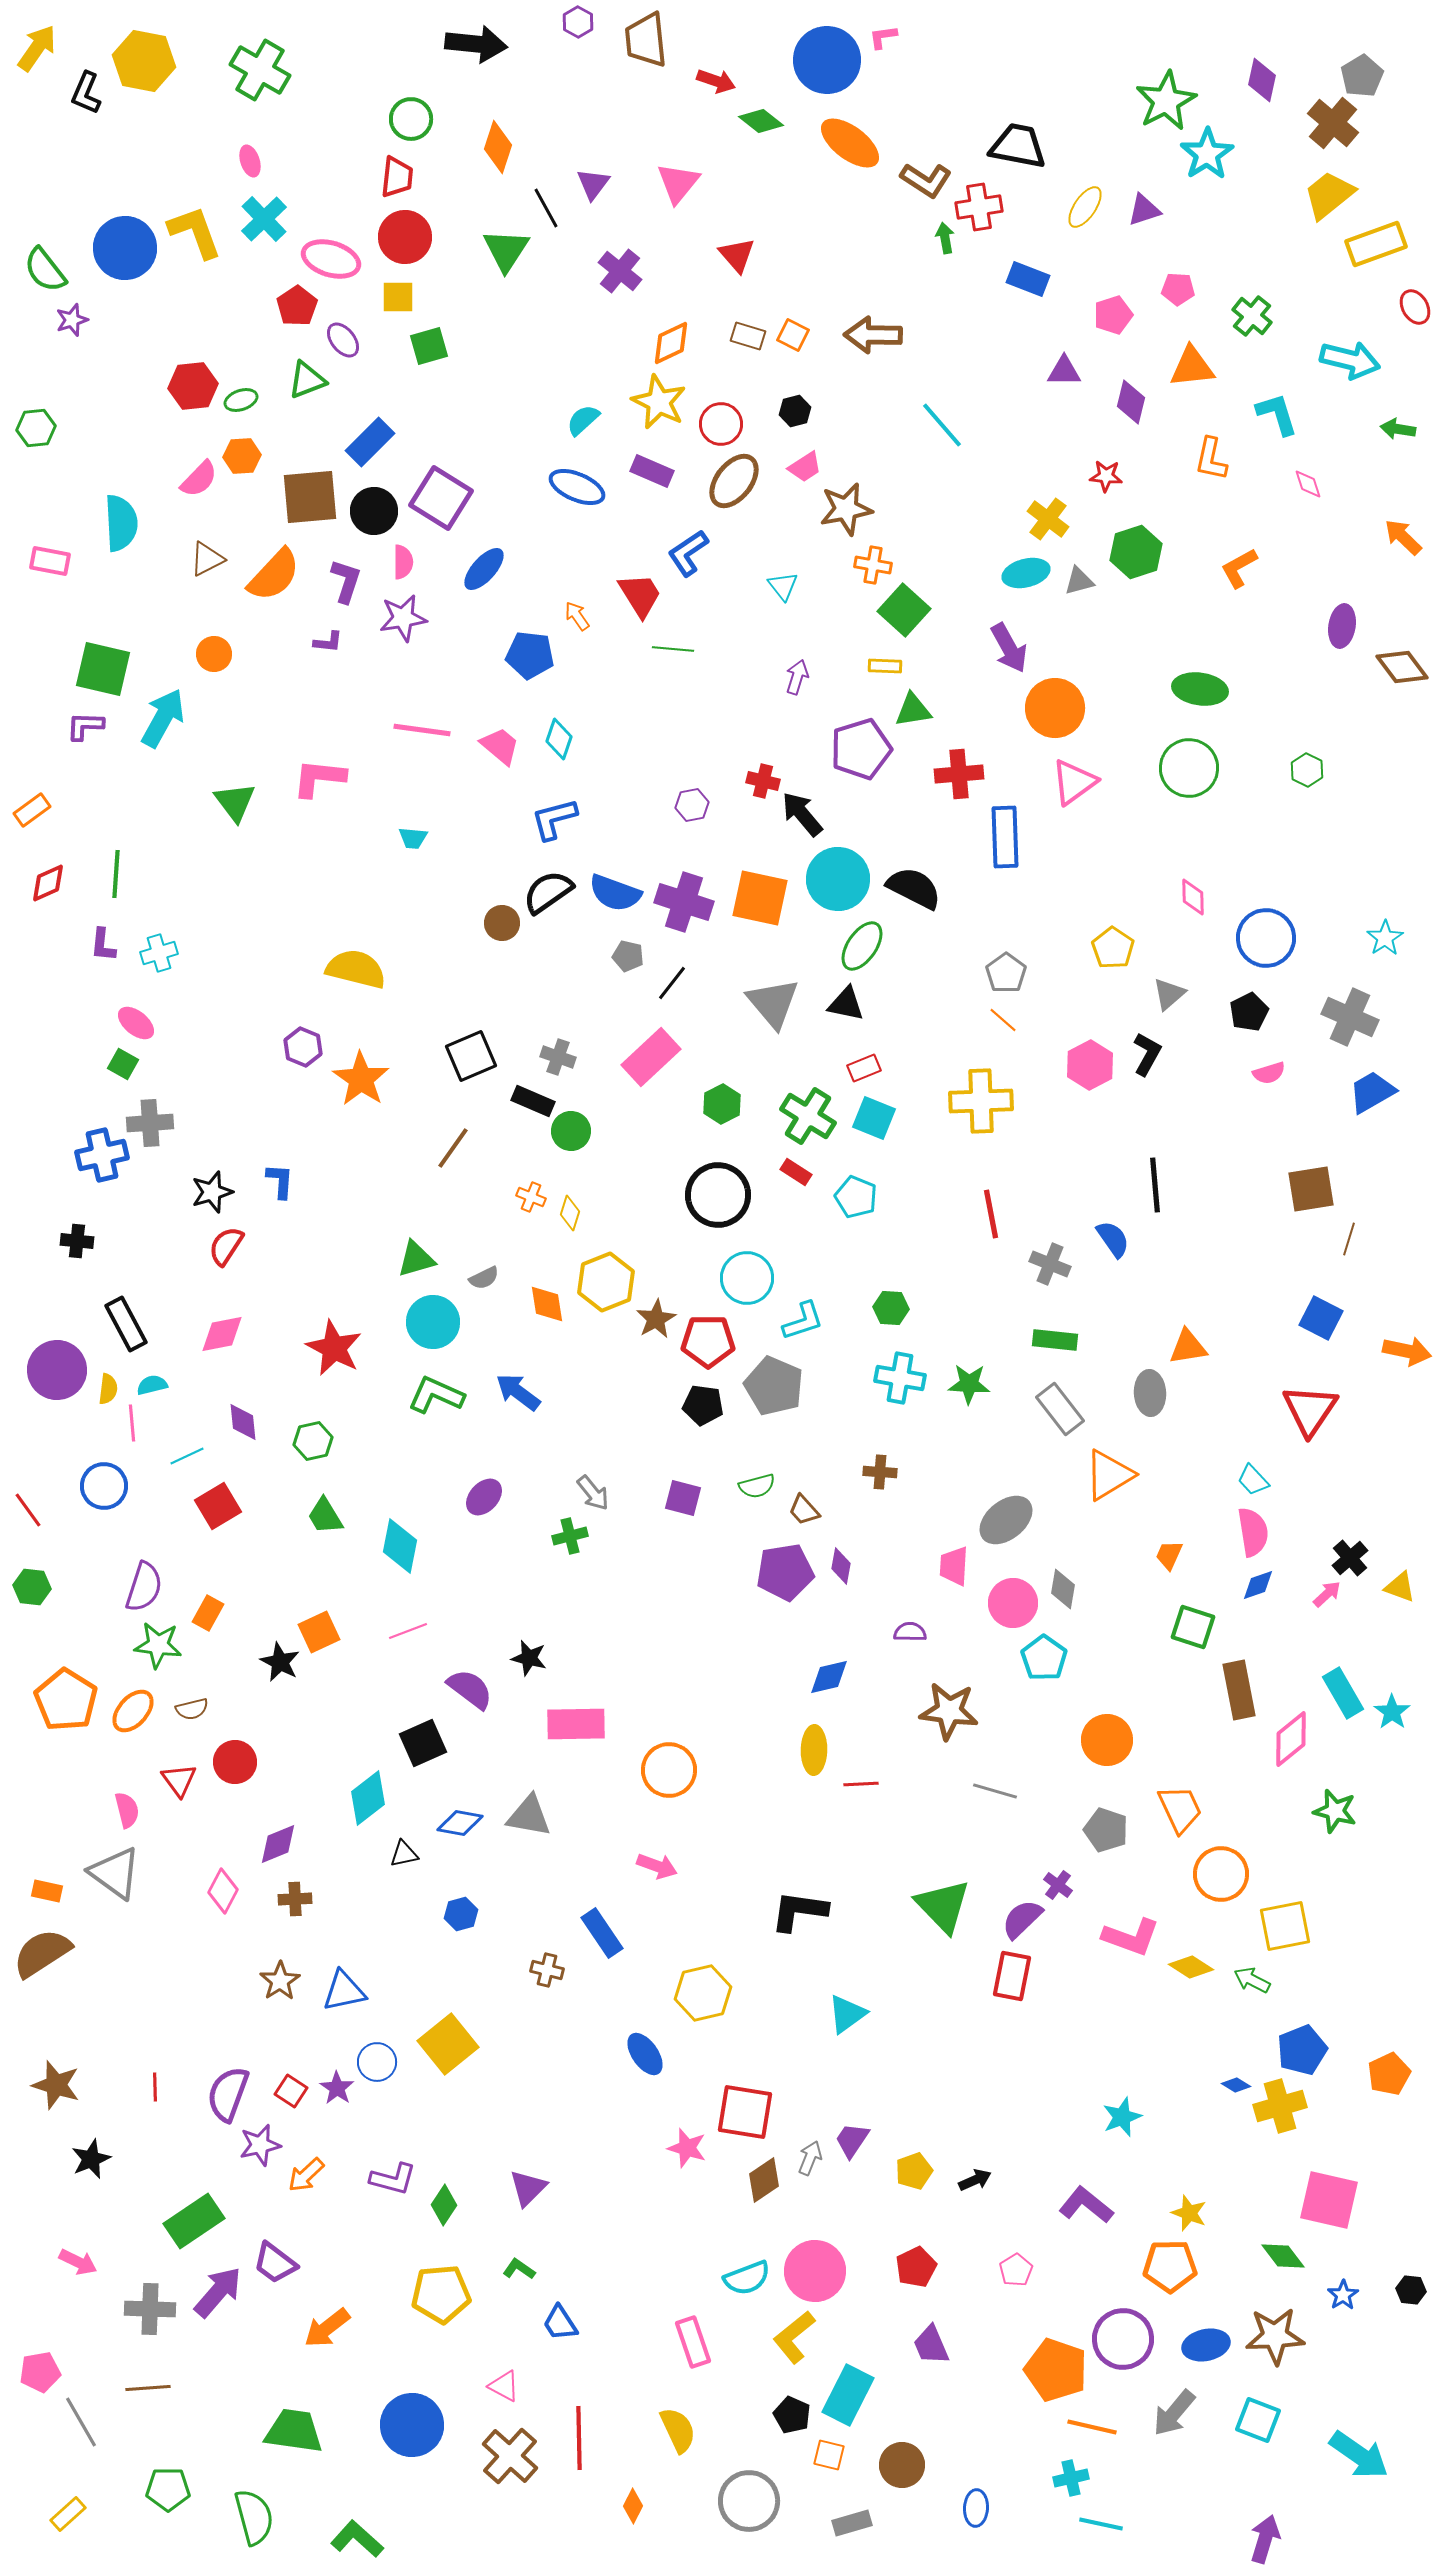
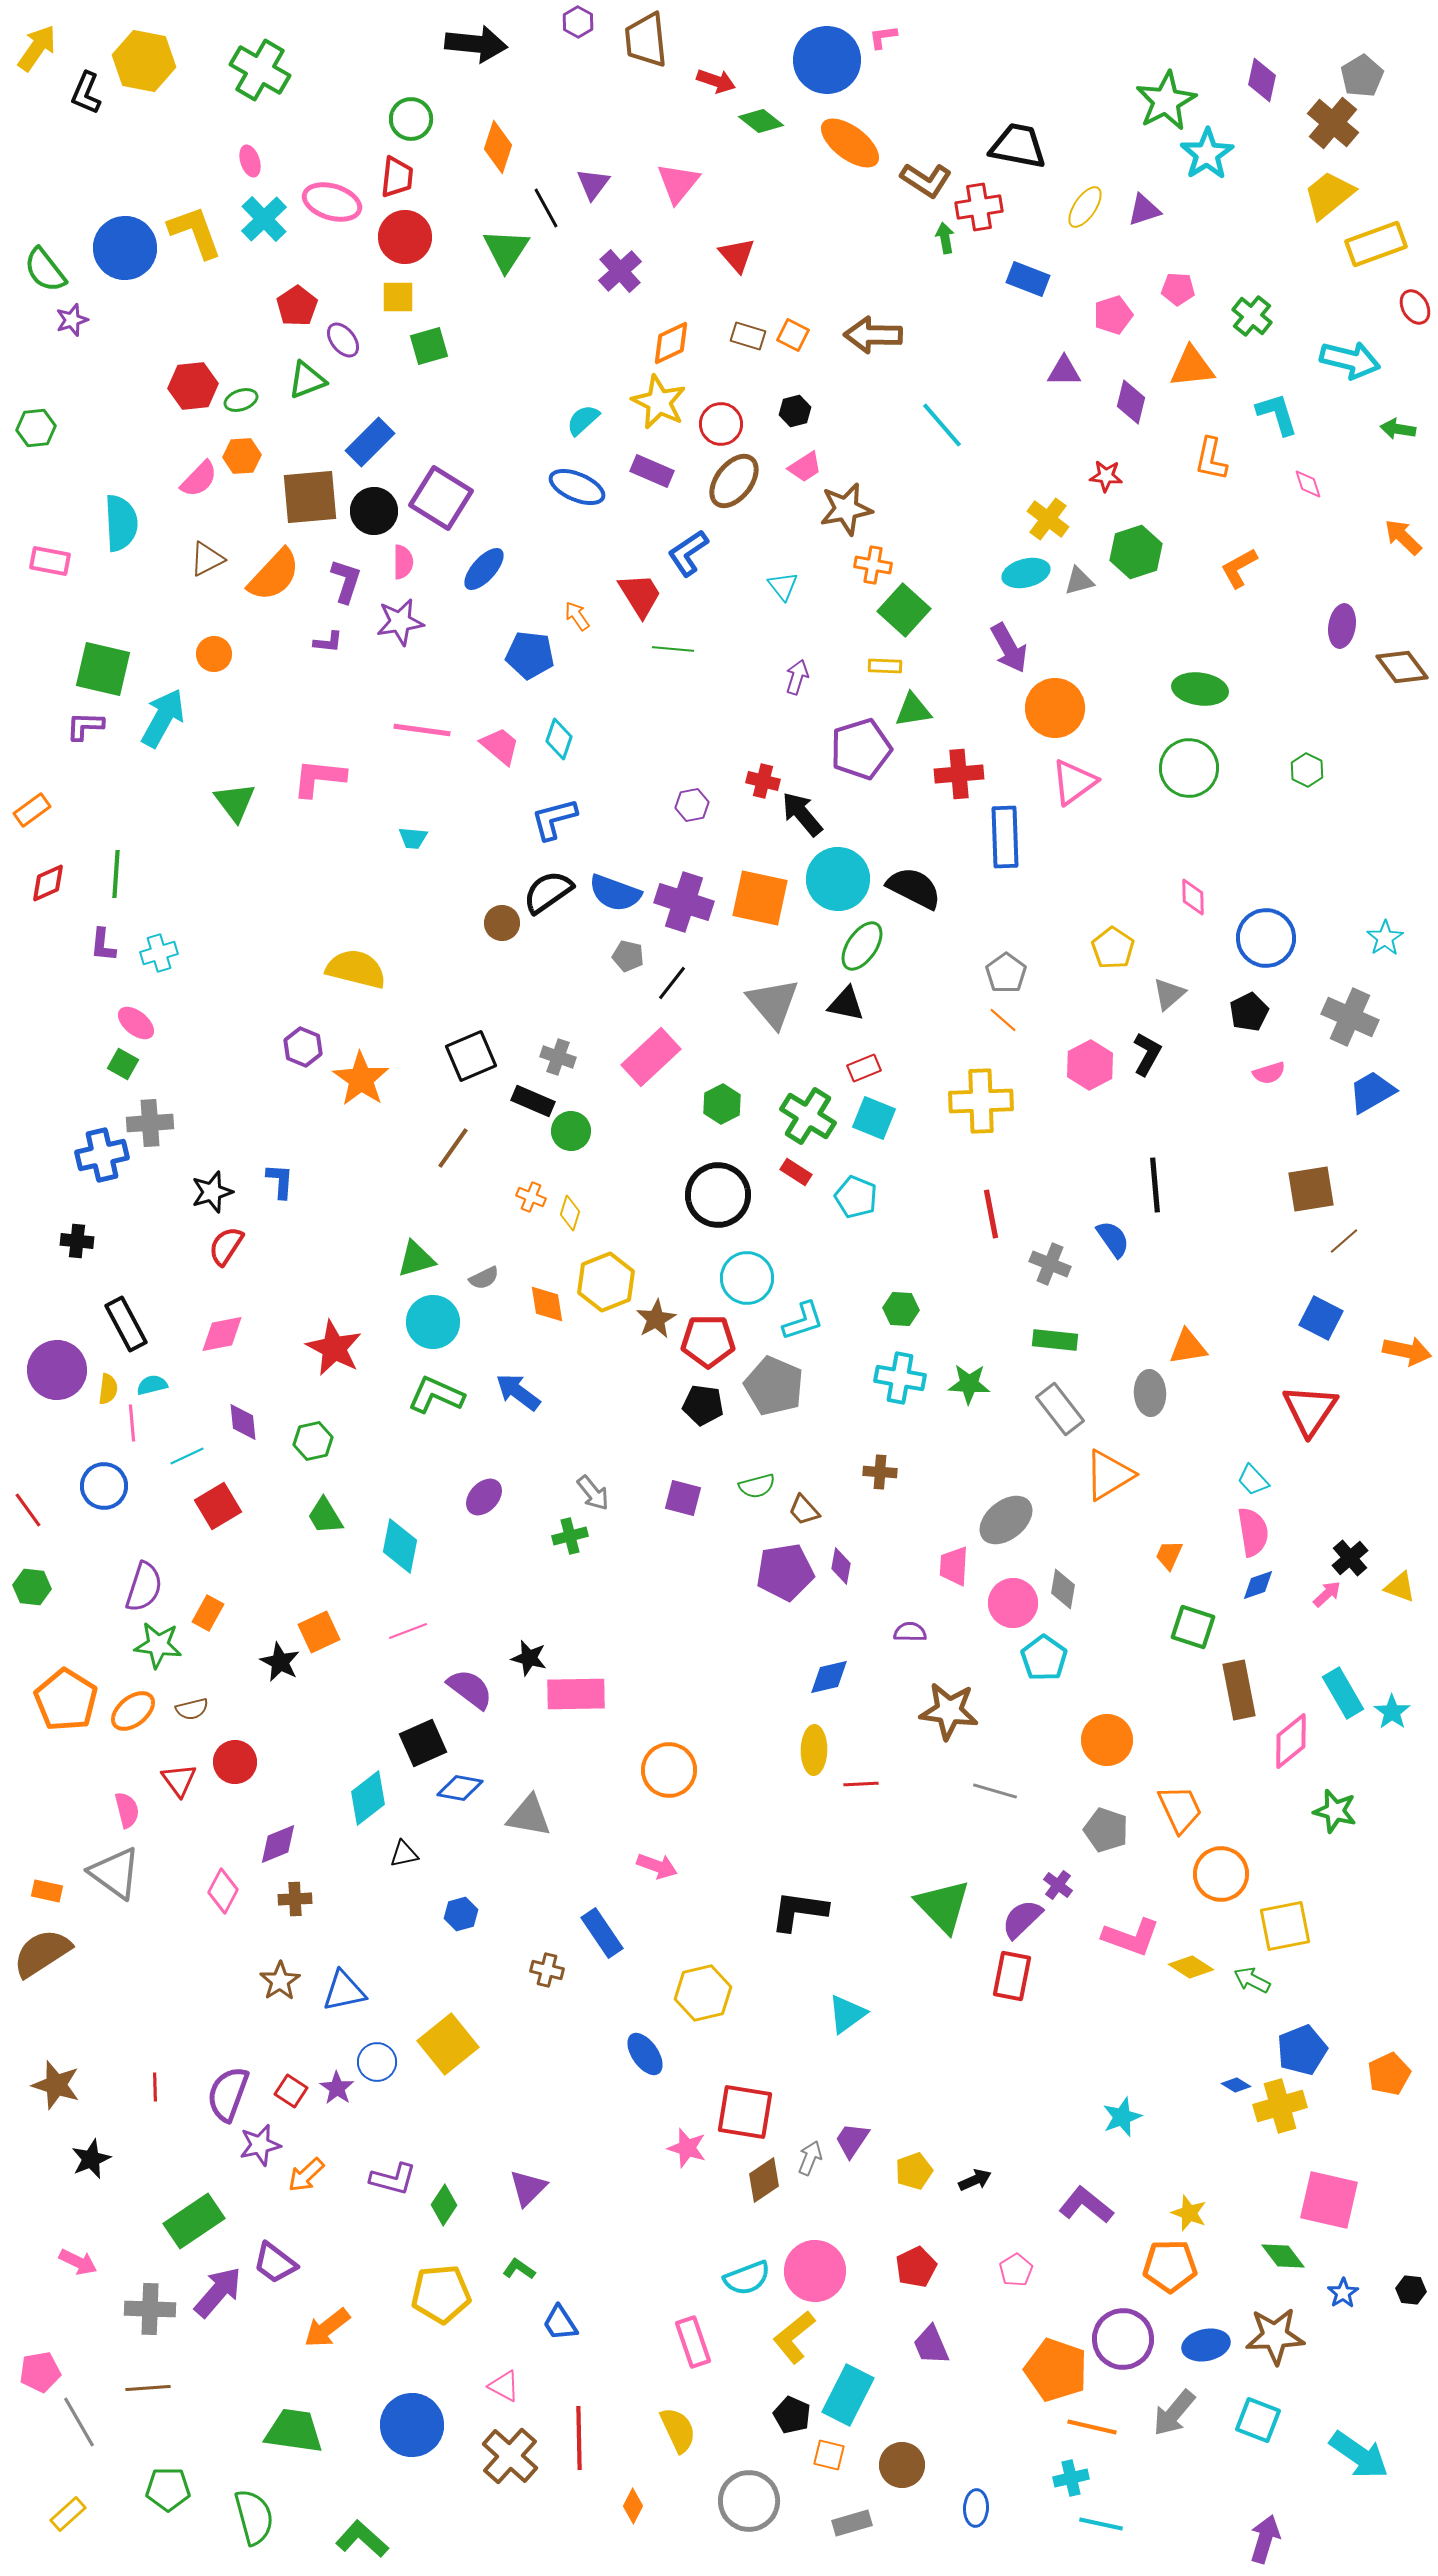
pink ellipse at (331, 259): moved 1 px right, 57 px up
purple cross at (620, 271): rotated 9 degrees clockwise
purple star at (403, 618): moved 3 px left, 4 px down
brown line at (1349, 1239): moved 5 px left, 2 px down; rotated 32 degrees clockwise
green hexagon at (891, 1308): moved 10 px right, 1 px down
orange ellipse at (133, 1711): rotated 9 degrees clockwise
pink rectangle at (576, 1724): moved 30 px up
pink diamond at (1291, 1739): moved 2 px down
blue diamond at (460, 1823): moved 35 px up
blue star at (1343, 2295): moved 2 px up
gray line at (81, 2422): moved 2 px left
green L-shape at (357, 2539): moved 5 px right
